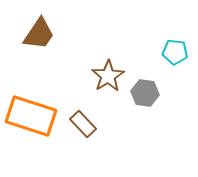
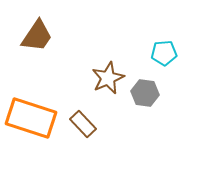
brown trapezoid: moved 2 px left, 2 px down
cyan pentagon: moved 11 px left, 1 px down; rotated 10 degrees counterclockwise
brown star: moved 2 px down; rotated 8 degrees clockwise
orange rectangle: moved 2 px down
